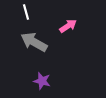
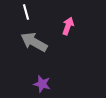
pink arrow: rotated 36 degrees counterclockwise
purple star: moved 3 px down
